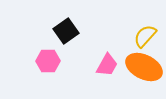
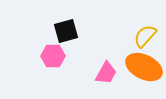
black square: rotated 20 degrees clockwise
pink hexagon: moved 5 px right, 5 px up
pink trapezoid: moved 1 px left, 8 px down
